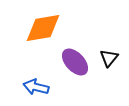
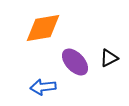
black triangle: rotated 24 degrees clockwise
blue arrow: moved 7 px right; rotated 20 degrees counterclockwise
